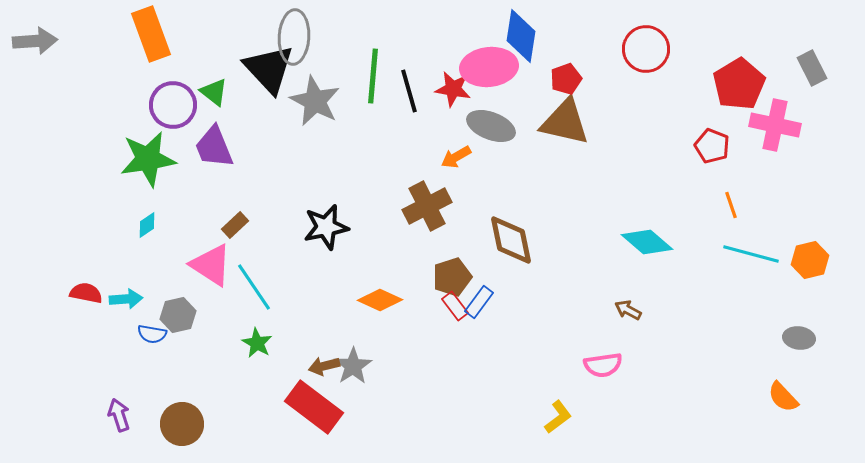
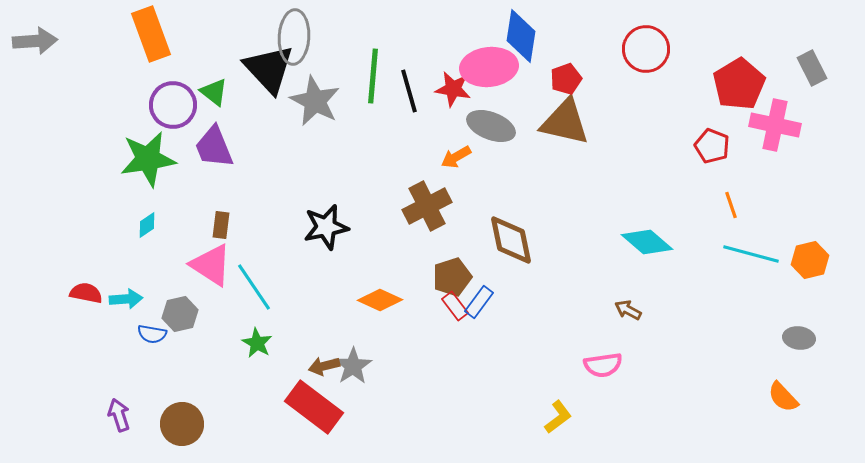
brown rectangle at (235, 225): moved 14 px left; rotated 40 degrees counterclockwise
gray hexagon at (178, 315): moved 2 px right, 1 px up
